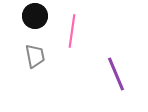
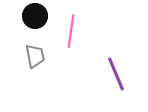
pink line: moved 1 px left
